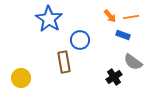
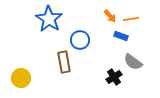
orange line: moved 2 px down
blue rectangle: moved 2 px left, 1 px down
